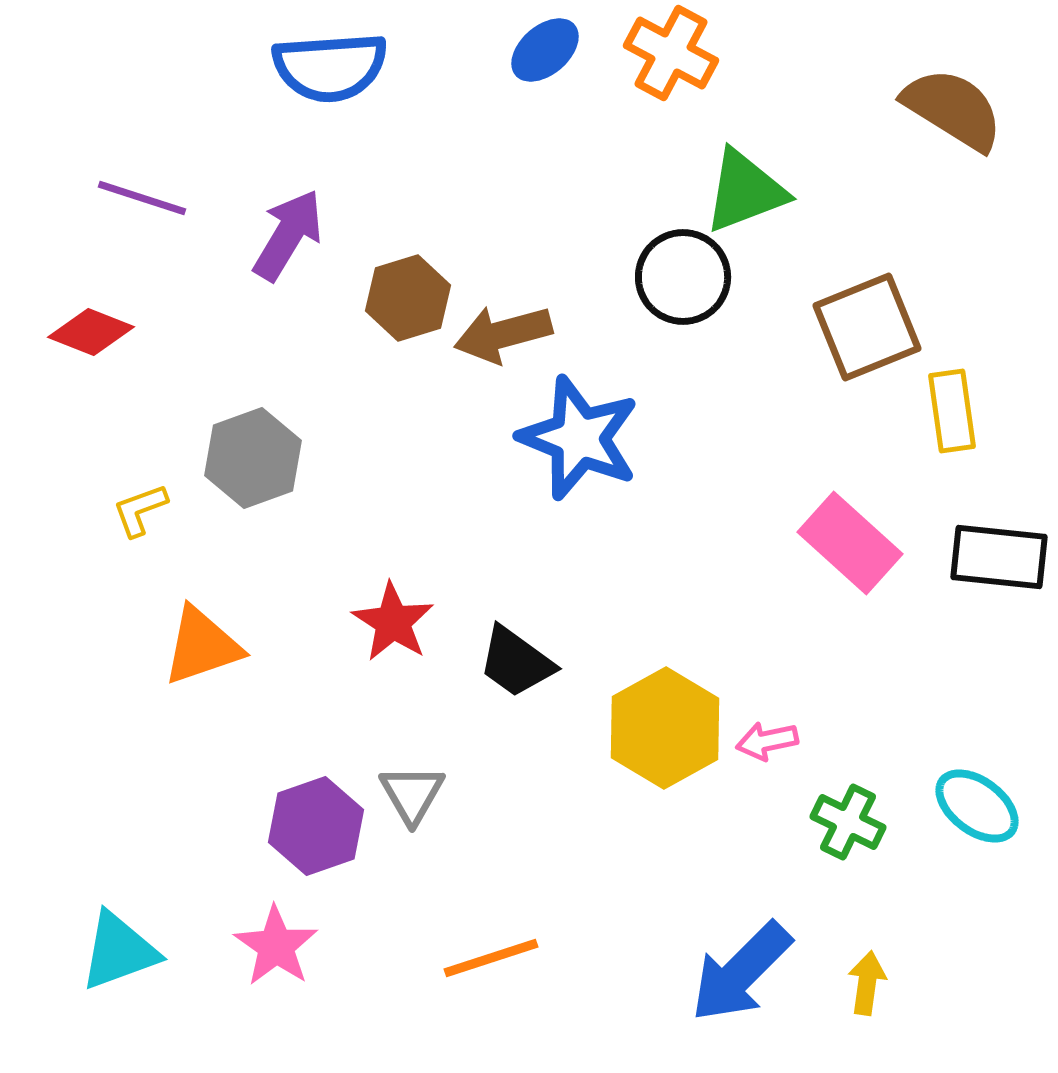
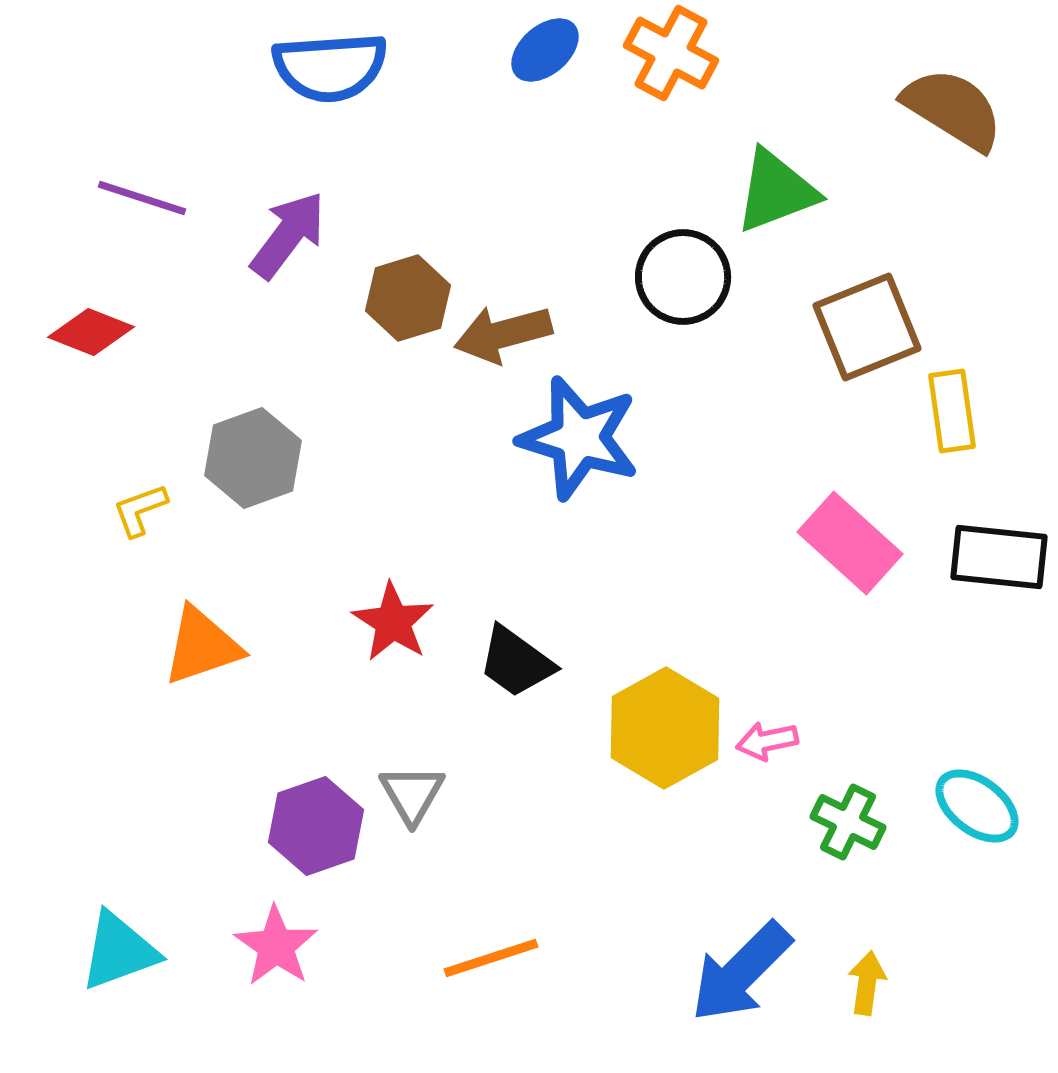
green triangle: moved 31 px right
purple arrow: rotated 6 degrees clockwise
blue star: rotated 5 degrees counterclockwise
